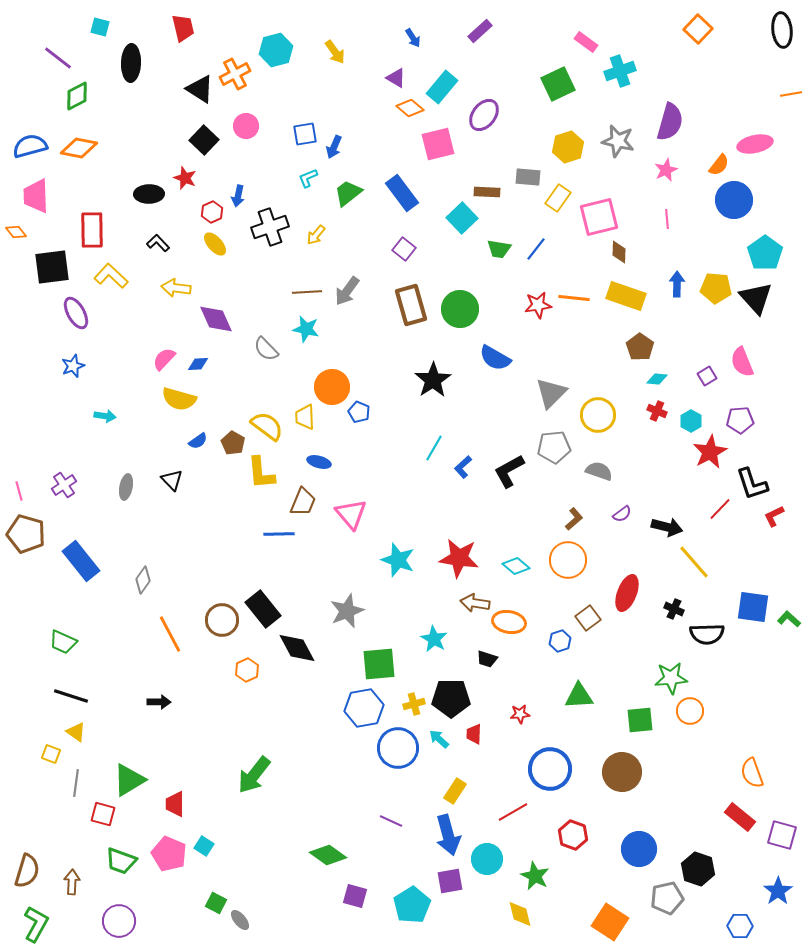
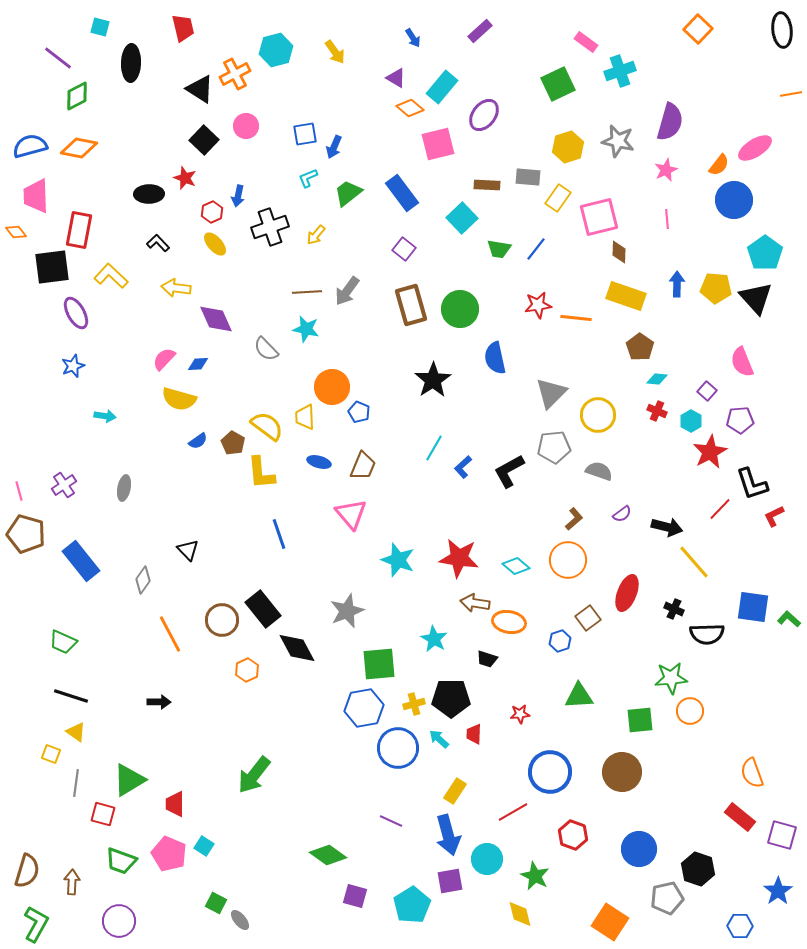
pink ellipse at (755, 144): moved 4 px down; rotated 20 degrees counterclockwise
brown rectangle at (487, 192): moved 7 px up
red rectangle at (92, 230): moved 13 px left; rotated 12 degrees clockwise
orange line at (574, 298): moved 2 px right, 20 px down
blue semicircle at (495, 358): rotated 48 degrees clockwise
purple square at (707, 376): moved 15 px down; rotated 18 degrees counterclockwise
black triangle at (172, 480): moved 16 px right, 70 px down
gray ellipse at (126, 487): moved 2 px left, 1 px down
brown trapezoid at (303, 502): moved 60 px right, 36 px up
blue line at (279, 534): rotated 72 degrees clockwise
blue circle at (550, 769): moved 3 px down
